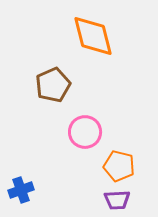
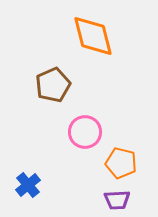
orange pentagon: moved 2 px right, 3 px up
blue cross: moved 7 px right, 5 px up; rotated 20 degrees counterclockwise
